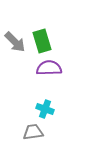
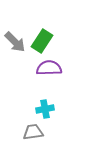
green rectangle: rotated 50 degrees clockwise
cyan cross: rotated 30 degrees counterclockwise
